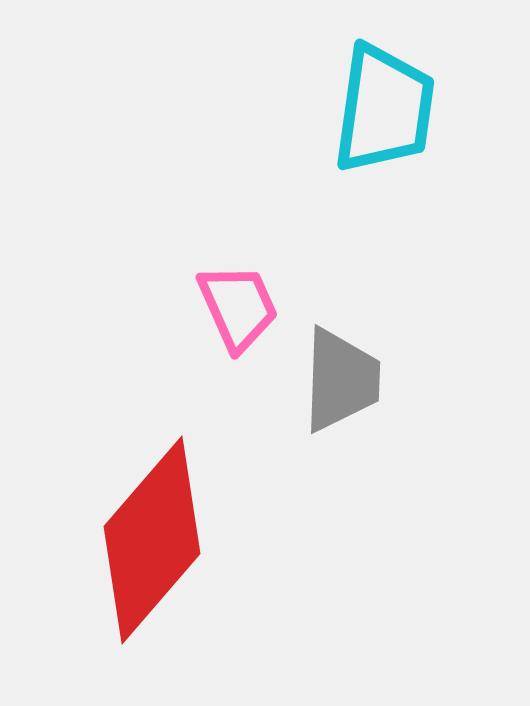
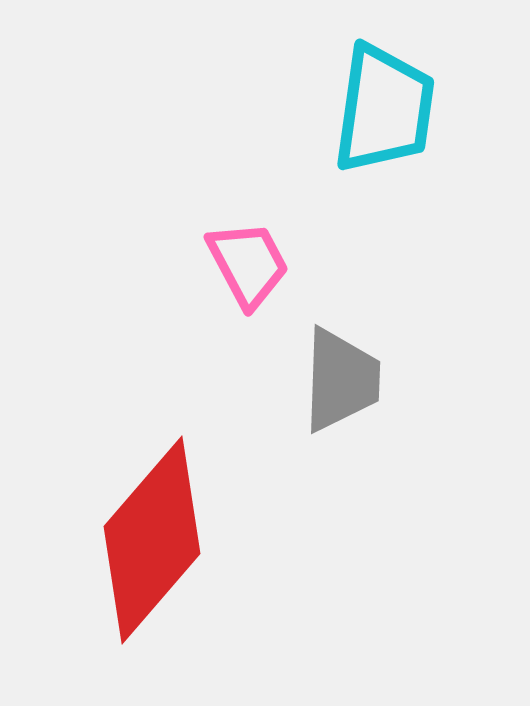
pink trapezoid: moved 10 px right, 43 px up; rotated 4 degrees counterclockwise
